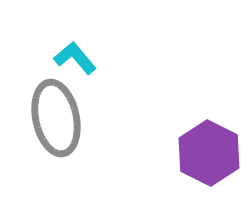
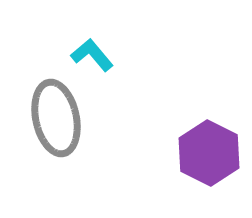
cyan L-shape: moved 17 px right, 3 px up
